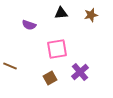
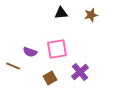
purple semicircle: moved 1 px right, 27 px down
brown line: moved 3 px right
